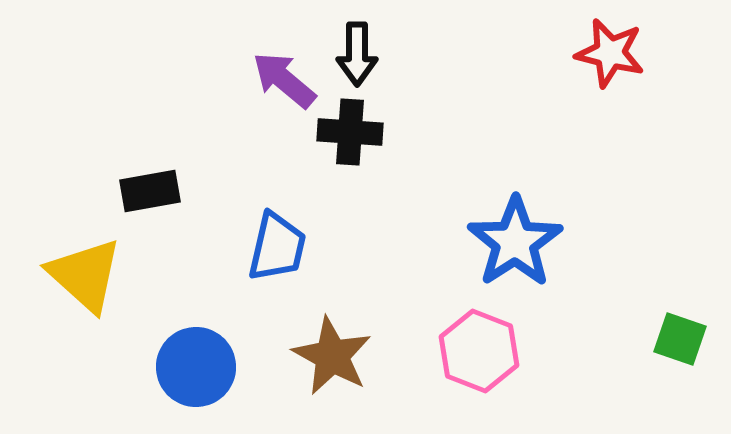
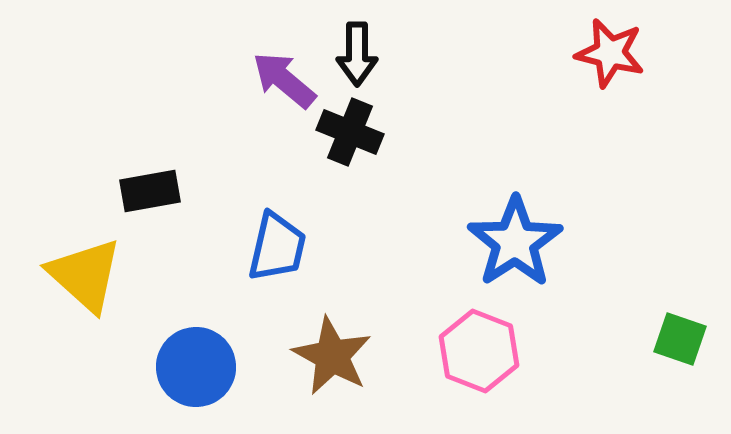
black cross: rotated 18 degrees clockwise
